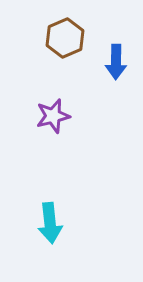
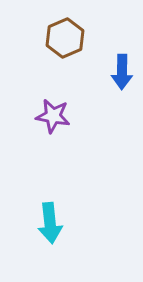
blue arrow: moved 6 px right, 10 px down
purple star: rotated 24 degrees clockwise
